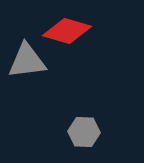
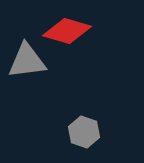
gray hexagon: rotated 16 degrees clockwise
